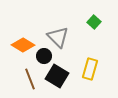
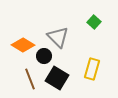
yellow rectangle: moved 2 px right
black square: moved 2 px down
